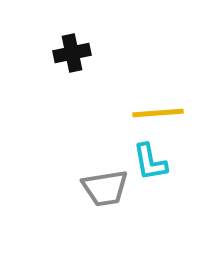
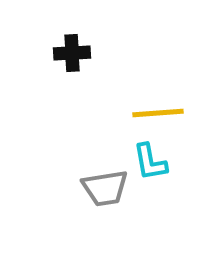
black cross: rotated 9 degrees clockwise
